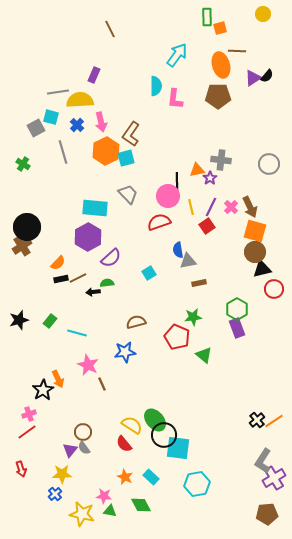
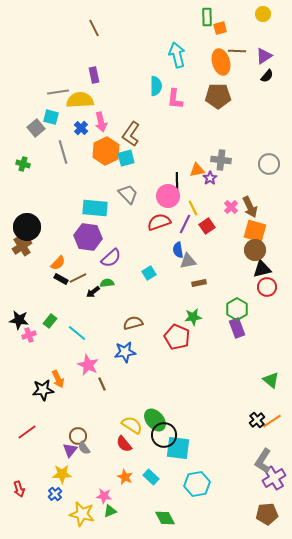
brown line at (110, 29): moved 16 px left, 1 px up
cyan arrow at (177, 55): rotated 50 degrees counterclockwise
orange ellipse at (221, 65): moved 3 px up
purple rectangle at (94, 75): rotated 35 degrees counterclockwise
purple triangle at (253, 78): moved 11 px right, 22 px up
blue cross at (77, 125): moved 4 px right, 3 px down
gray square at (36, 128): rotated 12 degrees counterclockwise
green cross at (23, 164): rotated 16 degrees counterclockwise
yellow line at (191, 207): moved 2 px right, 1 px down; rotated 14 degrees counterclockwise
purple line at (211, 207): moved 26 px left, 17 px down
purple hexagon at (88, 237): rotated 24 degrees counterclockwise
brown circle at (255, 252): moved 2 px up
black rectangle at (61, 279): rotated 40 degrees clockwise
red circle at (274, 289): moved 7 px left, 2 px up
black arrow at (93, 292): rotated 32 degrees counterclockwise
black star at (19, 320): rotated 24 degrees clockwise
brown semicircle at (136, 322): moved 3 px left, 1 px down
cyan line at (77, 333): rotated 24 degrees clockwise
green triangle at (204, 355): moved 67 px right, 25 px down
black star at (43, 390): rotated 25 degrees clockwise
pink cross at (29, 414): moved 79 px up
orange line at (274, 421): moved 2 px left
brown circle at (83, 432): moved 5 px left, 4 px down
red arrow at (21, 469): moved 2 px left, 20 px down
green diamond at (141, 505): moved 24 px right, 13 px down
green triangle at (110, 511): rotated 32 degrees counterclockwise
